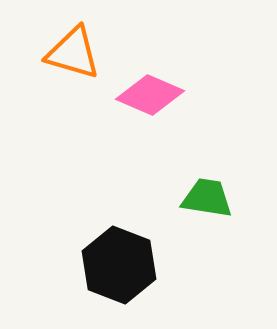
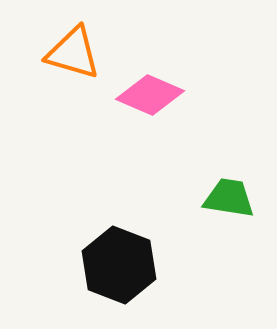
green trapezoid: moved 22 px right
